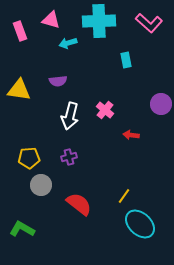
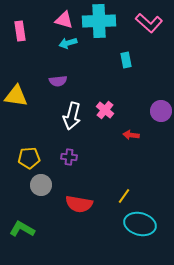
pink triangle: moved 13 px right
pink rectangle: rotated 12 degrees clockwise
yellow triangle: moved 3 px left, 6 px down
purple circle: moved 7 px down
white arrow: moved 2 px right
purple cross: rotated 21 degrees clockwise
red semicircle: rotated 152 degrees clockwise
cyan ellipse: rotated 28 degrees counterclockwise
